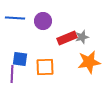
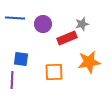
purple circle: moved 3 px down
gray star: moved 13 px up
blue square: moved 1 px right
orange square: moved 9 px right, 5 px down
purple line: moved 6 px down
